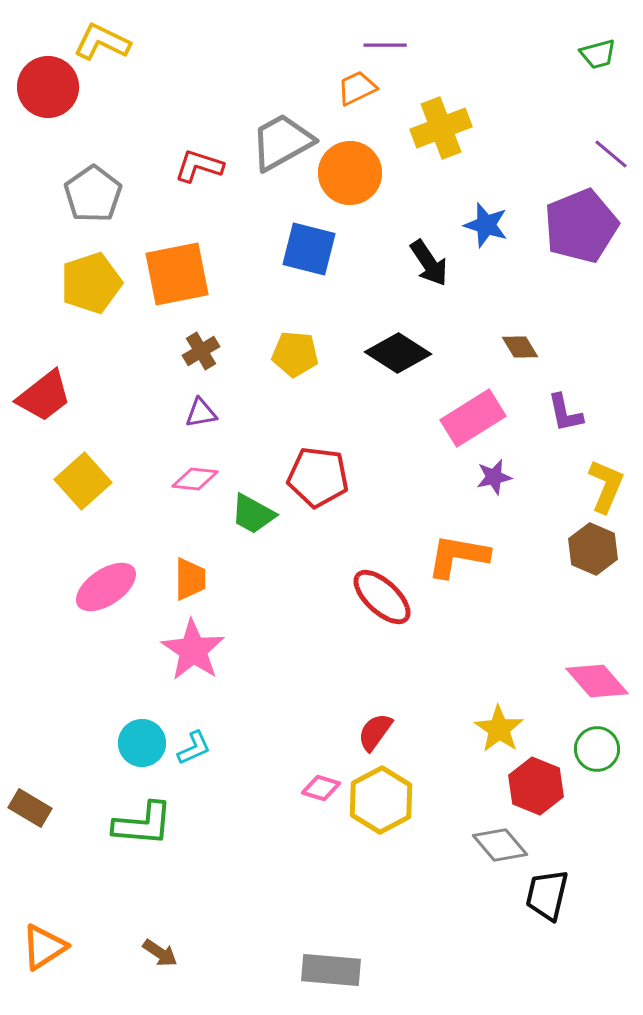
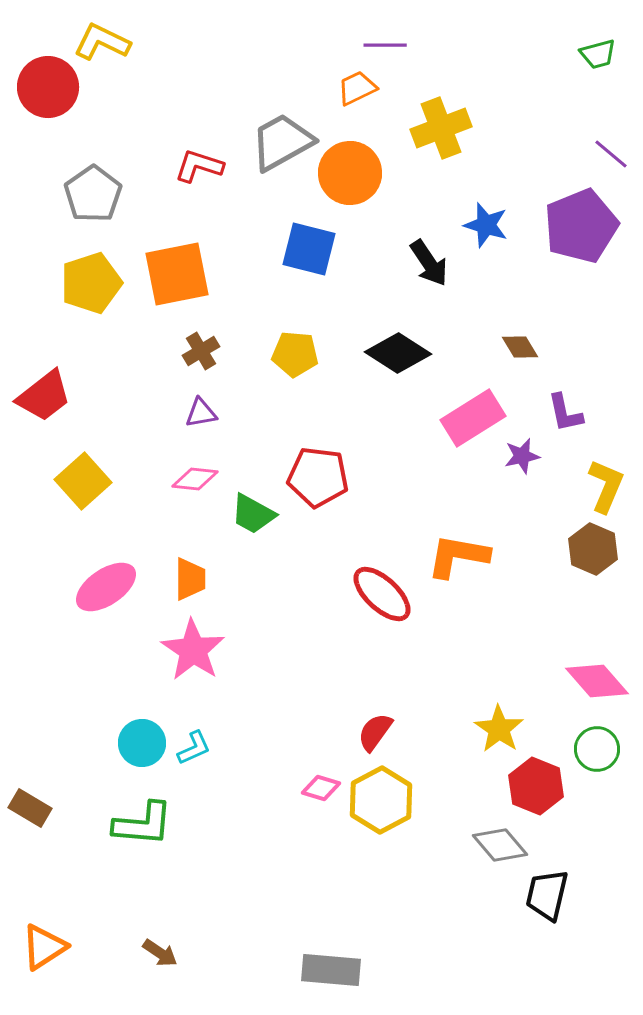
purple star at (494, 477): moved 28 px right, 21 px up
red ellipse at (382, 597): moved 3 px up
